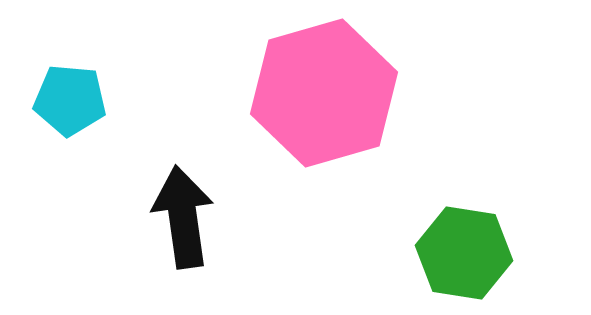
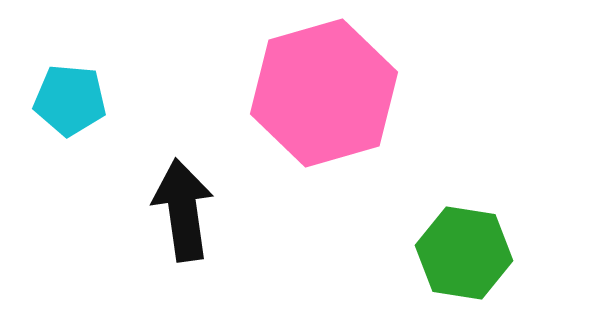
black arrow: moved 7 px up
